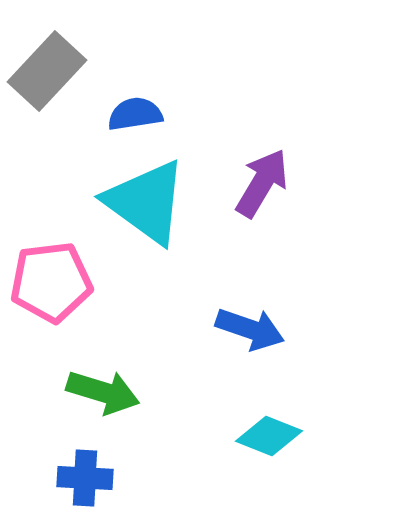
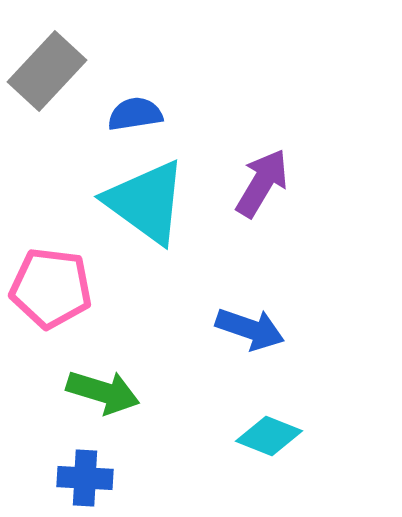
pink pentagon: moved 6 px down; rotated 14 degrees clockwise
